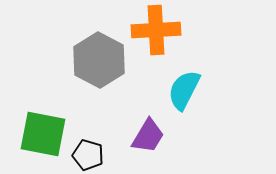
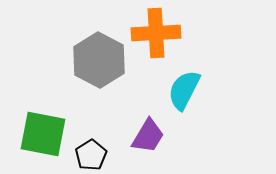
orange cross: moved 3 px down
black pentagon: moved 3 px right; rotated 24 degrees clockwise
